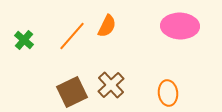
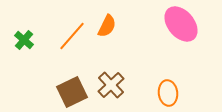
pink ellipse: moved 1 px right, 2 px up; rotated 48 degrees clockwise
